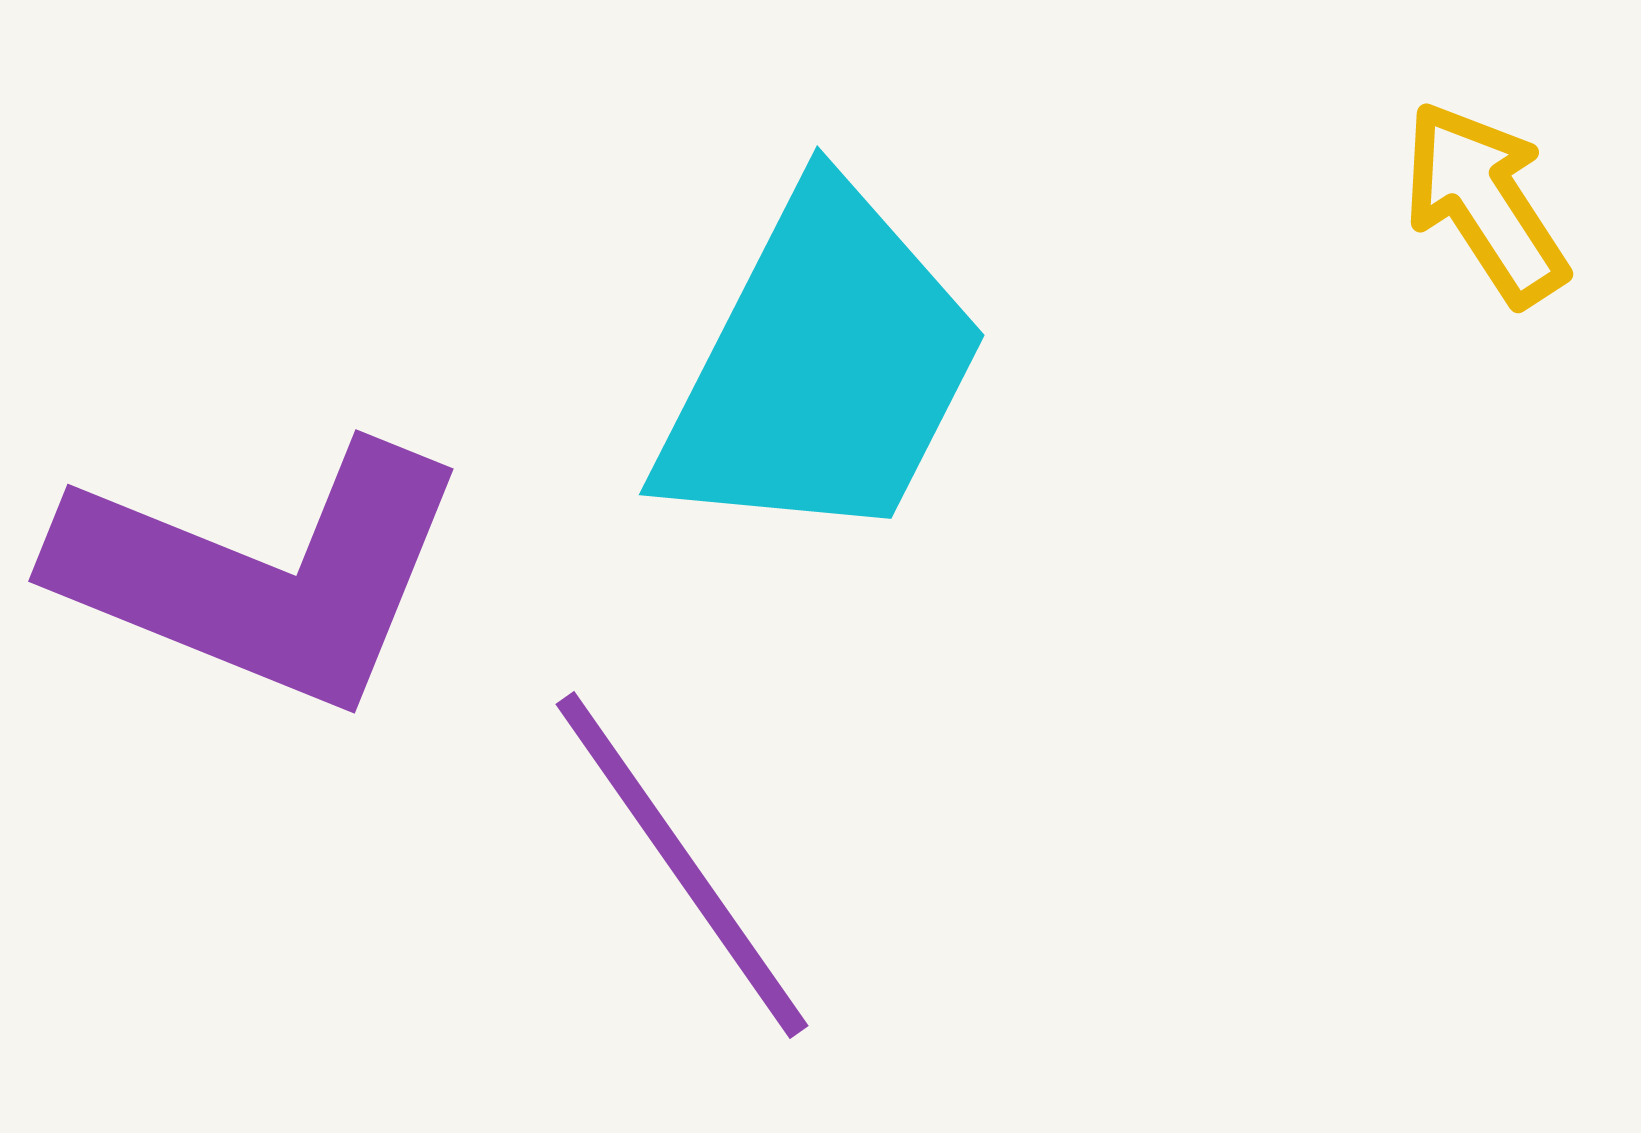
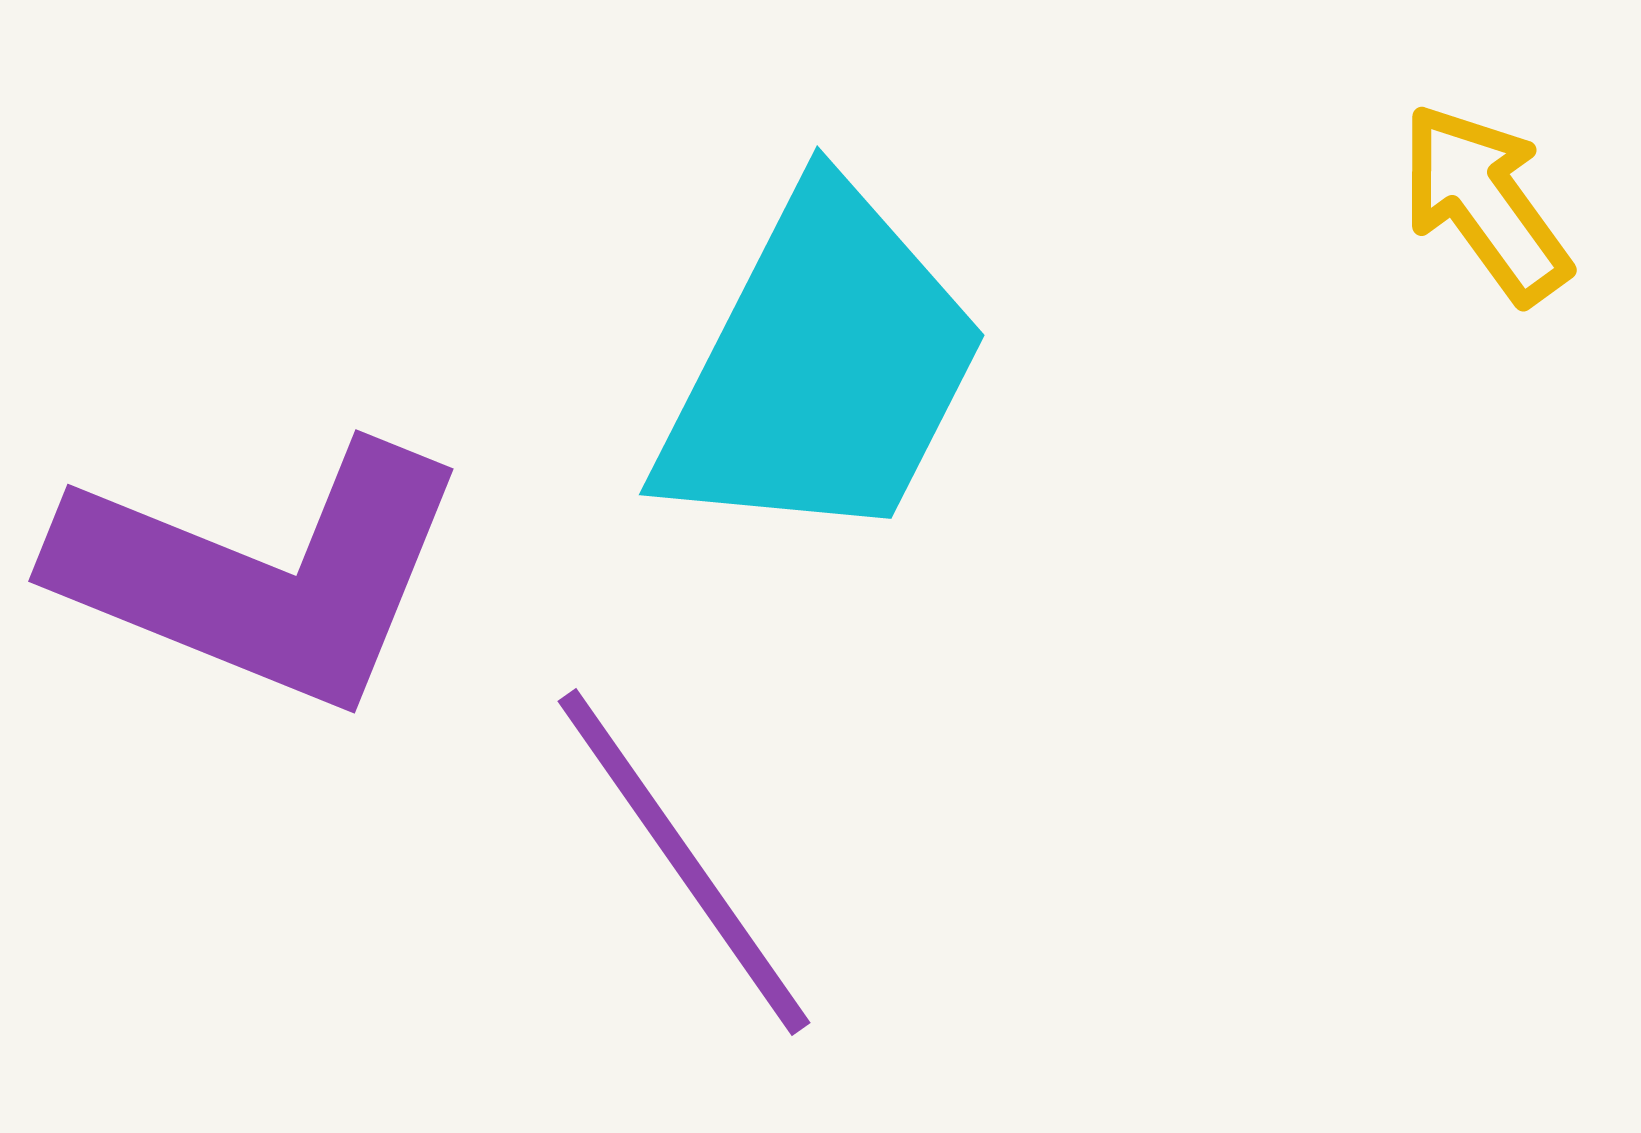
yellow arrow: rotated 3 degrees counterclockwise
purple line: moved 2 px right, 3 px up
